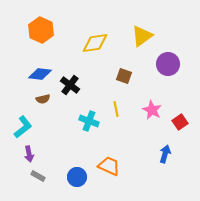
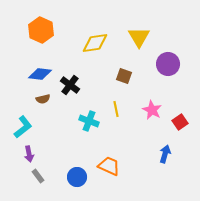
yellow triangle: moved 3 px left, 1 px down; rotated 25 degrees counterclockwise
gray rectangle: rotated 24 degrees clockwise
